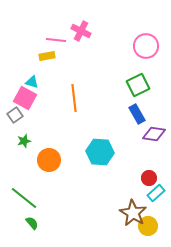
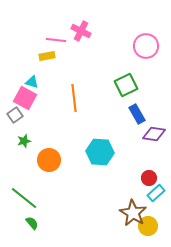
green square: moved 12 px left
